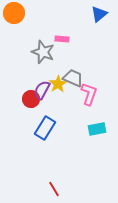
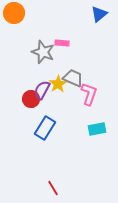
pink rectangle: moved 4 px down
red line: moved 1 px left, 1 px up
